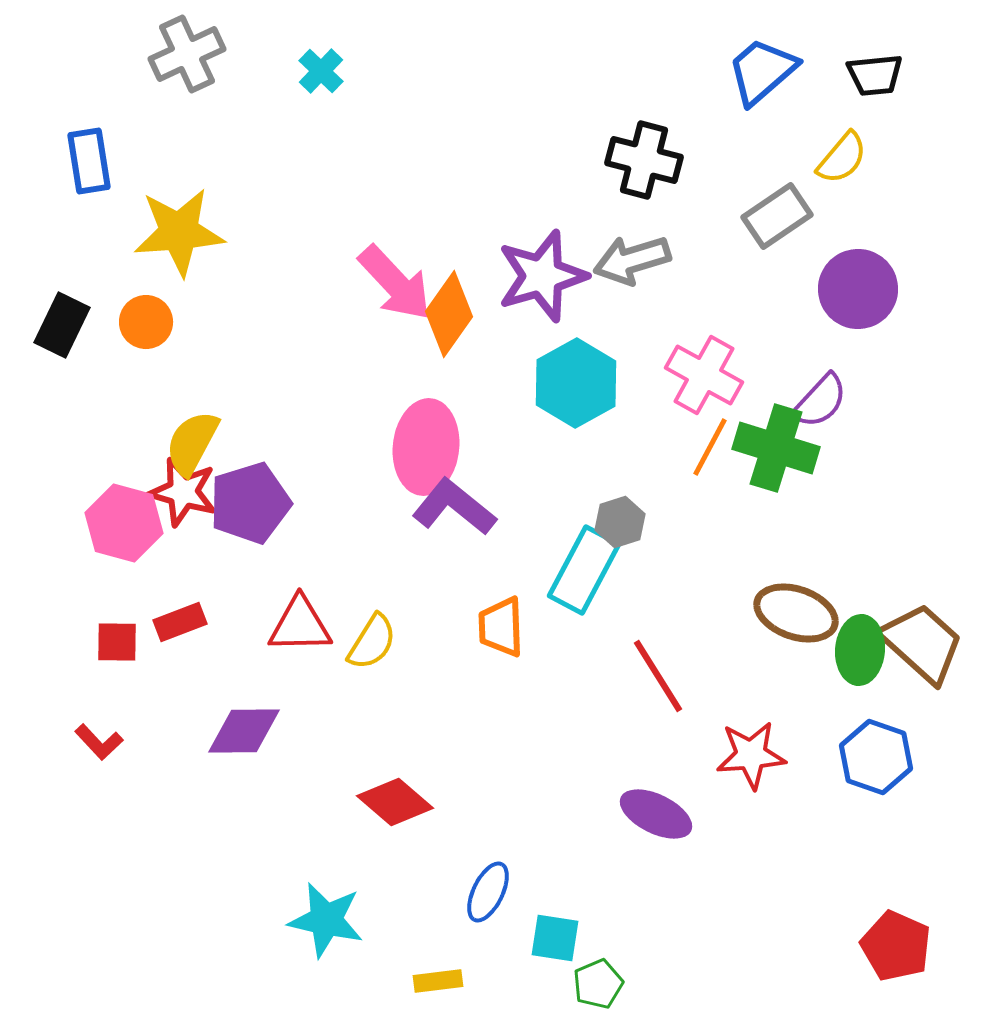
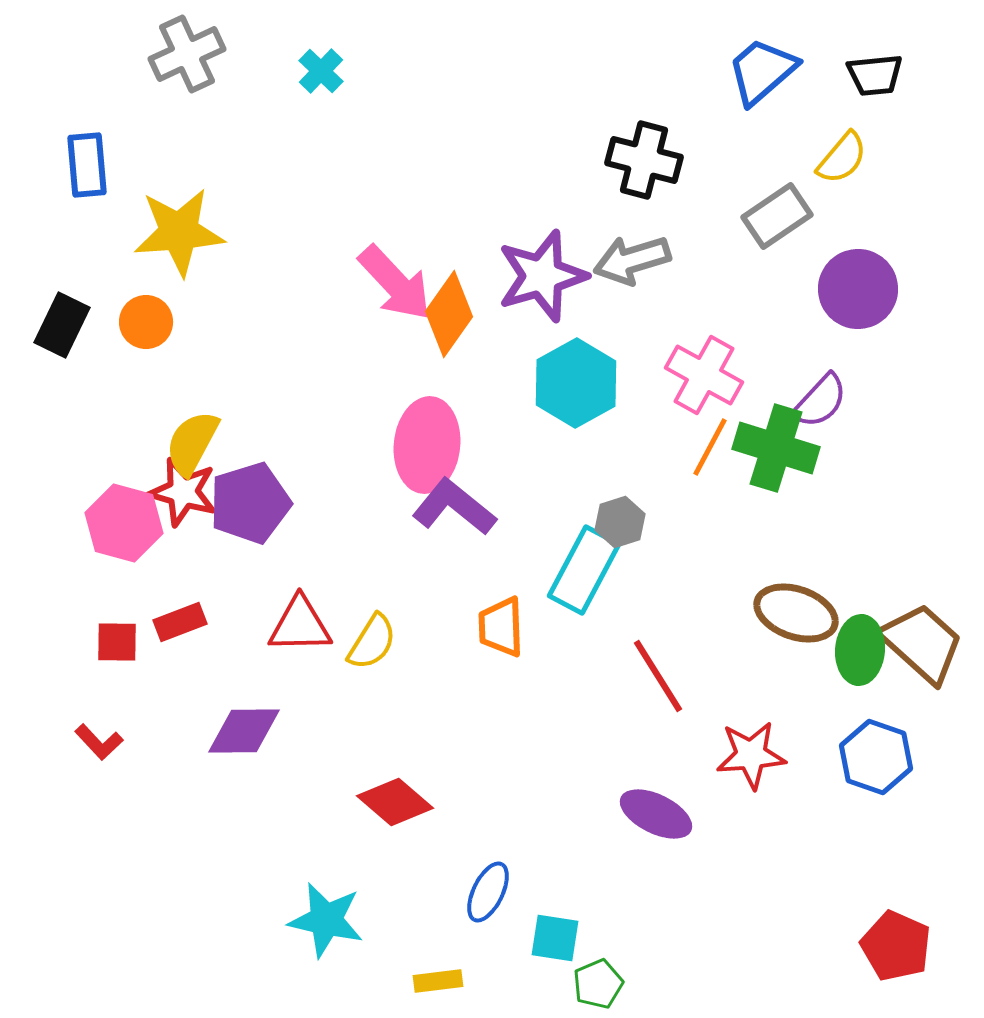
blue rectangle at (89, 161): moved 2 px left, 4 px down; rotated 4 degrees clockwise
pink ellipse at (426, 447): moved 1 px right, 2 px up
